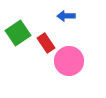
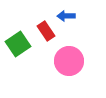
green square: moved 11 px down
red rectangle: moved 12 px up
